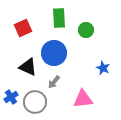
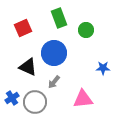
green rectangle: rotated 18 degrees counterclockwise
blue star: rotated 24 degrees counterclockwise
blue cross: moved 1 px right, 1 px down
